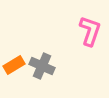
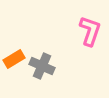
orange rectangle: moved 6 px up
